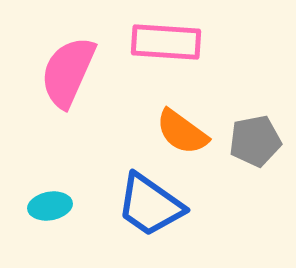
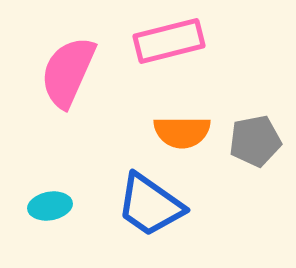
pink rectangle: moved 3 px right, 1 px up; rotated 18 degrees counterclockwise
orange semicircle: rotated 36 degrees counterclockwise
